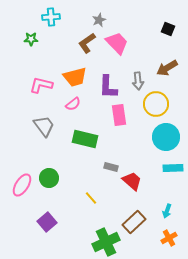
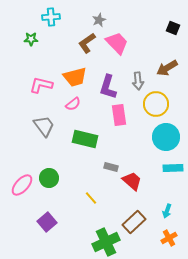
black square: moved 5 px right, 1 px up
purple L-shape: rotated 15 degrees clockwise
pink ellipse: rotated 10 degrees clockwise
